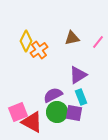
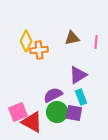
pink line: moved 2 px left; rotated 32 degrees counterclockwise
orange cross: rotated 30 degrees clockwise
